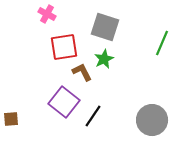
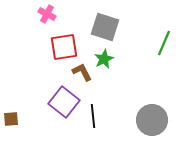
green line: moved 2 px right
black line: rotated 40 degrees counterclockwise
